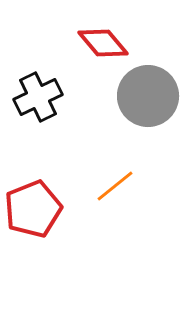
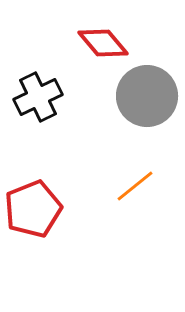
gray circle: moved 1 px left
orange line: moved 20 px right
